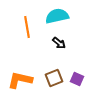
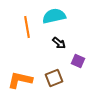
cyan semicircle: moved 3 px left
purple square: moved 1 px right, 18 px up
